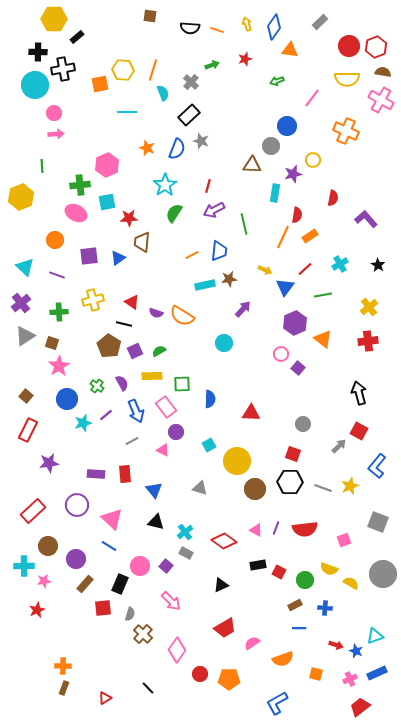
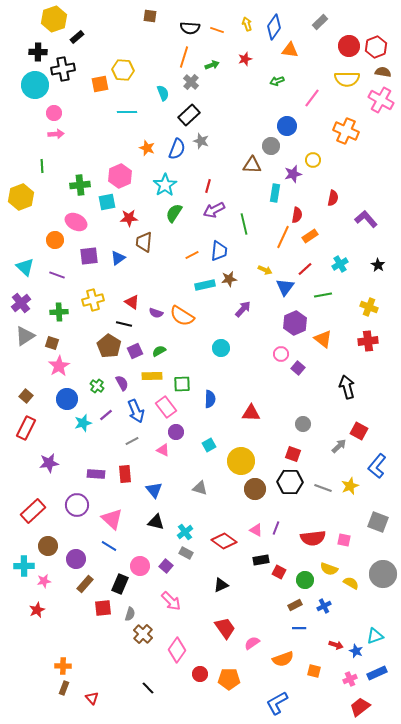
yellow hexagon at (54, 19): rotated 20 degrees counterclockwise
orange line at (153, 70): moved 31 px right, 13 px up
pink hexagon at (107, 165): moved 13 px right, 11 px down
pink ellipse at (76, 213): moved 9 px down
brown trapezoid at (142, 242): moved 2 px right
yellow cross at (369, 307): rotated 30 degrees counterclockwise
cyan circle at (224, 343): moved 3 px left, 5 px down
black arrow at (359, 393): moved 12 px left, 6 px up
red rectangle at (28, 430): moved 2 px left, 2 px up
yellow circle at (237, 461): moved 4 px right
red semicircle at (305, 529): moved 8 px right, 9 px down
pink square at (344, 540): rotated 32 degrees clockwise
black rectangle at (258, 565): moved 3 px right, 5 px up
blue cross at (325, 608): moved 1 px left, 2 px up; rotated 32 degrees counterclockwise
red trapezoid at (225, 628): rotated 95 degrees counterclockwise
orange square at (316, 674): moved 2 px left, 3 px up
red triangle at (105, 698): moved 13 px left; rotated 40 degrees counterclockwise
